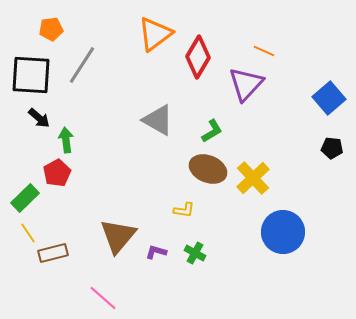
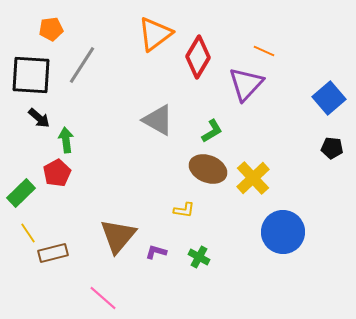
green rectangle: moved 4 px left, 5 px up
green cross: moved 4 px right, 4 px down
